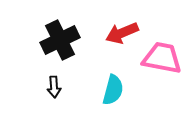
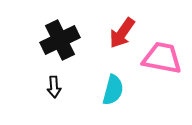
red arrow: rotated 32 degrees counterclockwise
